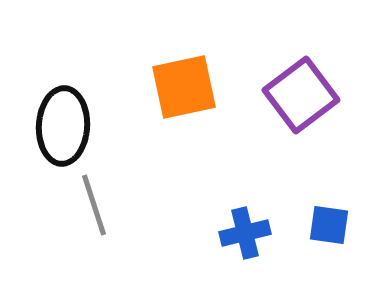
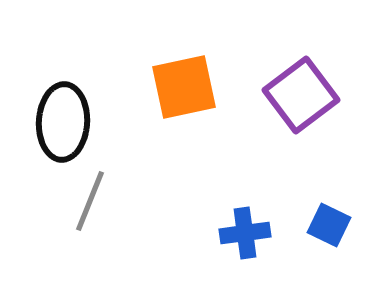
black ellipse: moved 4 px up
gray line: moved 4 px left, 4 px up; rotated 40 degrees clockwise
blue square: rotated 18 degrees clockwise
blue cross: rotated 6 degrees clockwise
